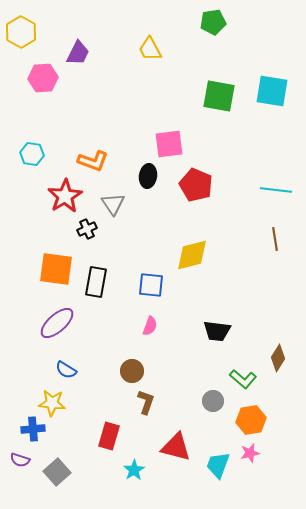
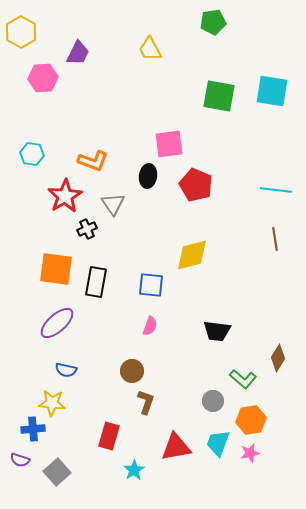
blue semicircle: rotated 20 degrees counterclockwise
red triangle: rotated 24 degrees counterclockwise
cyan trapezoid: moved 22 px up
